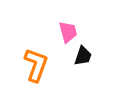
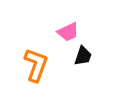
pink trapezoid: rotated 80 degrees clockwise
